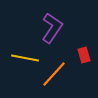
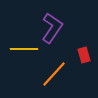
yellow line: moved 1 px left, 9 px up; rotated 12 degrees counterclockwise
